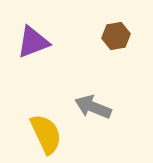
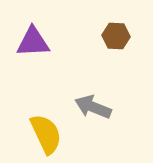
brown hexagon: rotated 12 degrees clockwise
purple triangle: rotated 18 degrees clockwise
